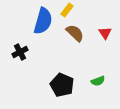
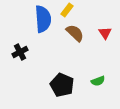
blue semicircle: moved 2 px up; rotated 20 degrees counterclockwise
